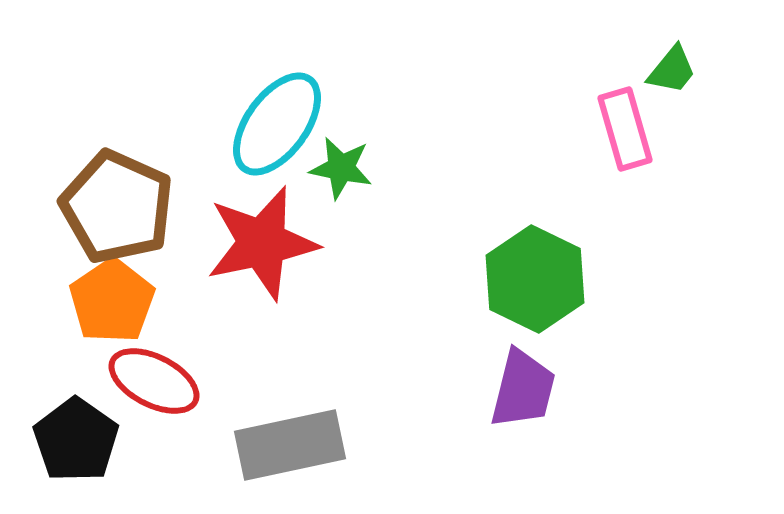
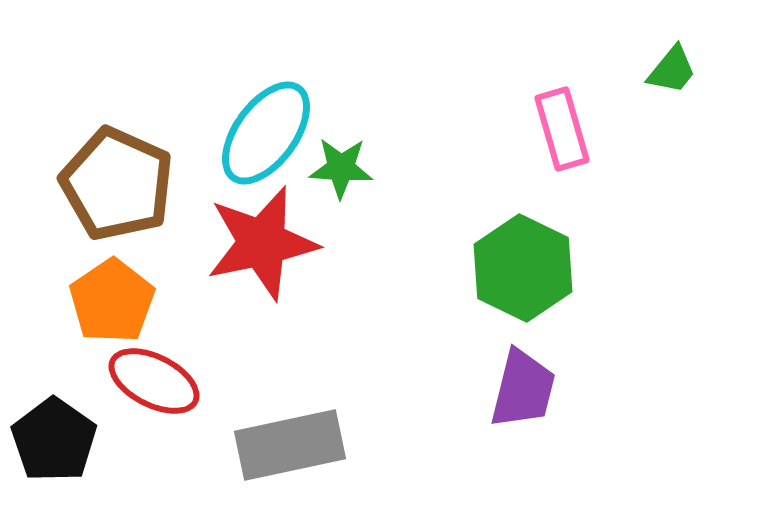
cyan ellipse: moved 11 px left, 9 px down
pink rectangle: moved 63 px left
green star: rotated 8 degrees counterclockwise
brown pentagon: moved 23 px up
green hexagon: moved 12 px left, 11 px up
black pentagon: moved 22 px left
